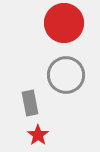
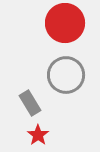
red circle: moved 1 px right
gray rectangle: rotated 20 degrees counterclockwise
